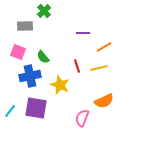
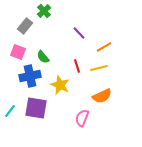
gray rectangle: rotated 49 degrees counterclockwise
purple line: moved 4 px left; rotated 48 degrees clockwise
orange semicircle: moved 2 px left, 5 px up
